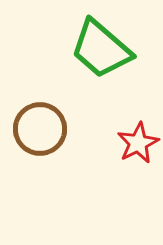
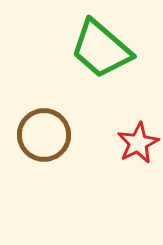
brown circle: moved 4 px right, 6 px down
